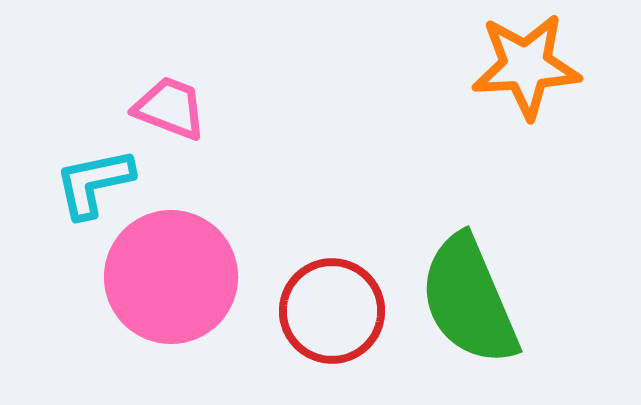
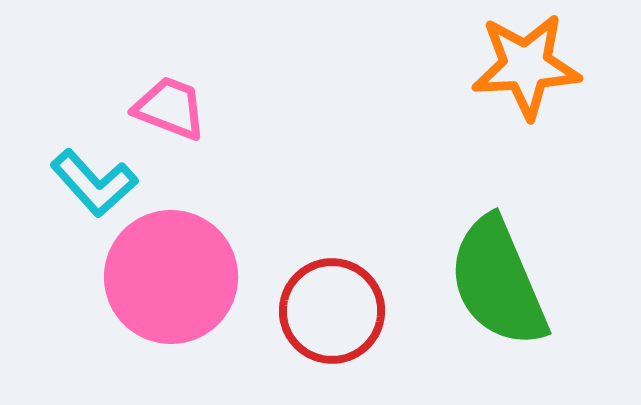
cyan L-shape: rotated 120 degrees counterclockwise
green semicircle: moved 29 px right, 18 px up
